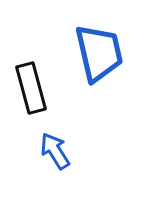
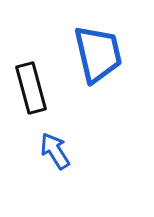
blue trapezoid: moved 1 px left, 1 px down
